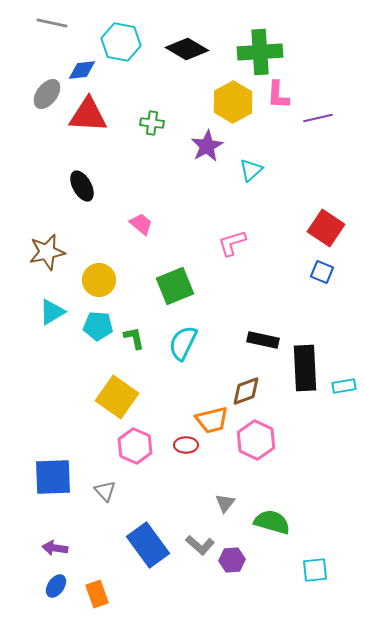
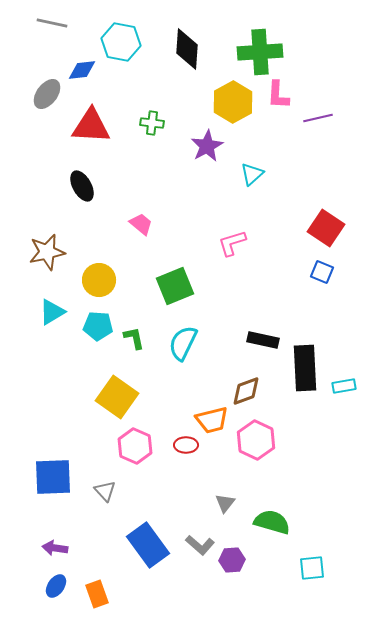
black diamond at (187, 49): rotated 63 degrees clockwise
red triangle at (88, 115): moved 3 px right, 11 px down
cyan triangle at (251, 170): moved 1 px right, 4 px down
cyan square at (315, 570): moved 3 px left, 2 px up
